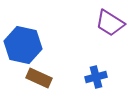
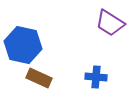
blue cross: rotated 20 degrees clockwise
